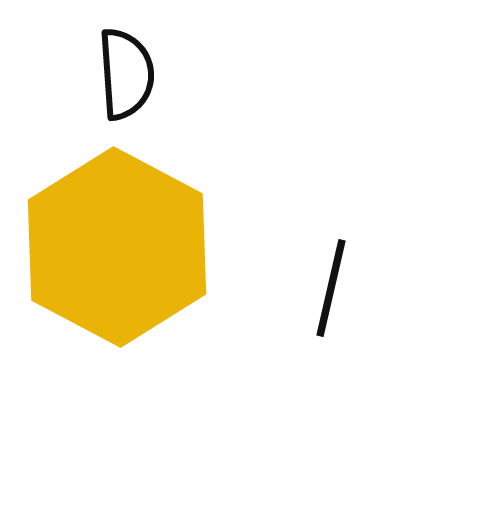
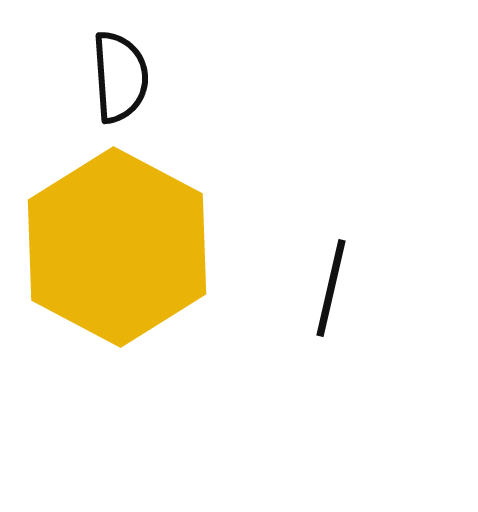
black semicircle: moved 6 px left, 3 px down
